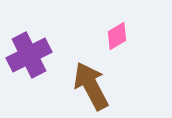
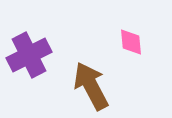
pink diamond: moved 14 px right, 6 px down; rotated 64 degrees counterclockwise
